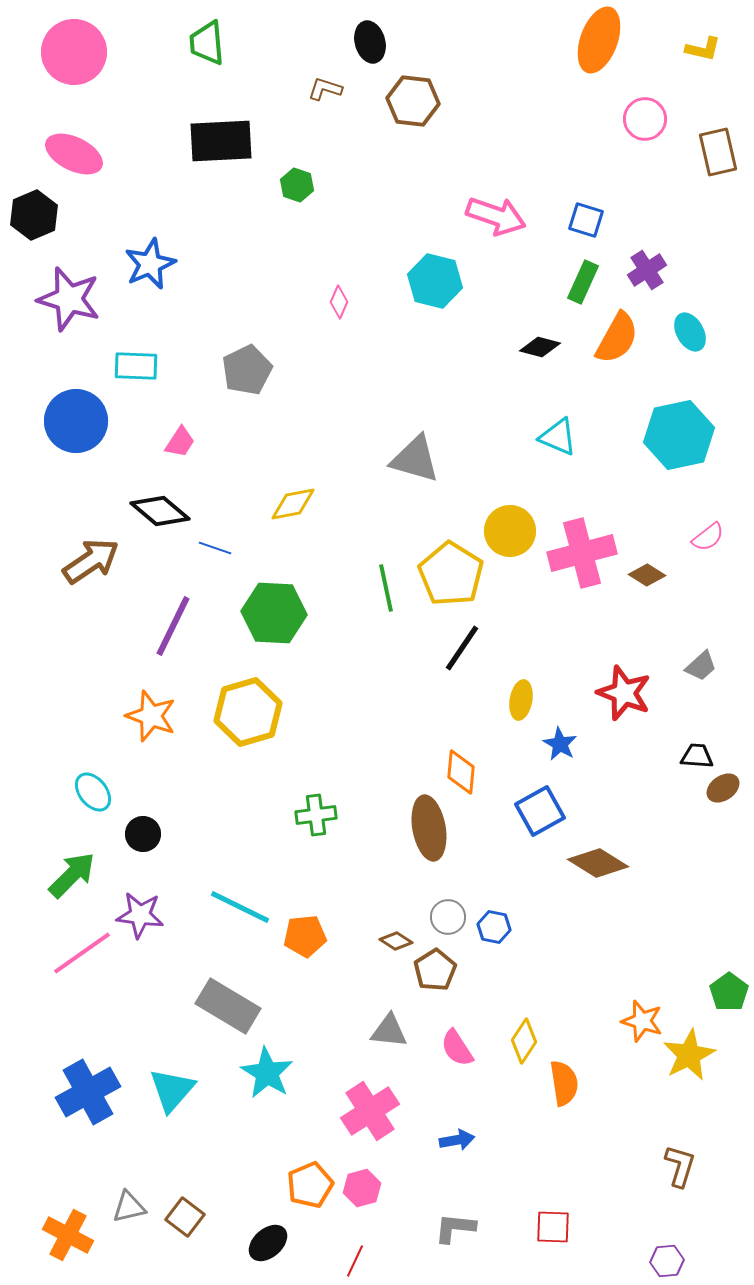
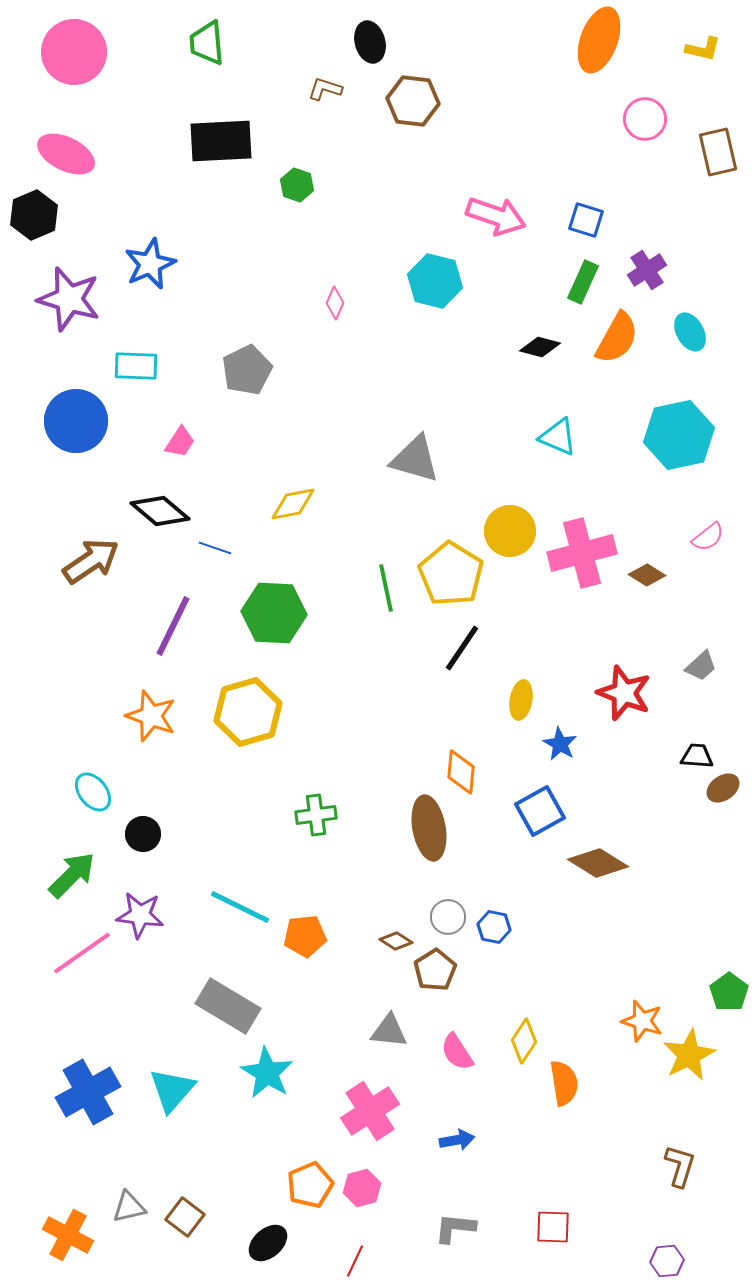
pink ellipse at (74, 154): moved 8 px left
pink diamond at (339, 302): moved 4 px left, 1 px down
pink semicircle at (457, 1048): moved 4 px down
